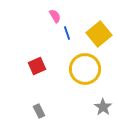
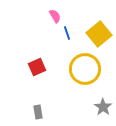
red square: moved 1 px down
gray rectangle: moved 1 px left, 1 px down; rotated 16 degrees clockwise
